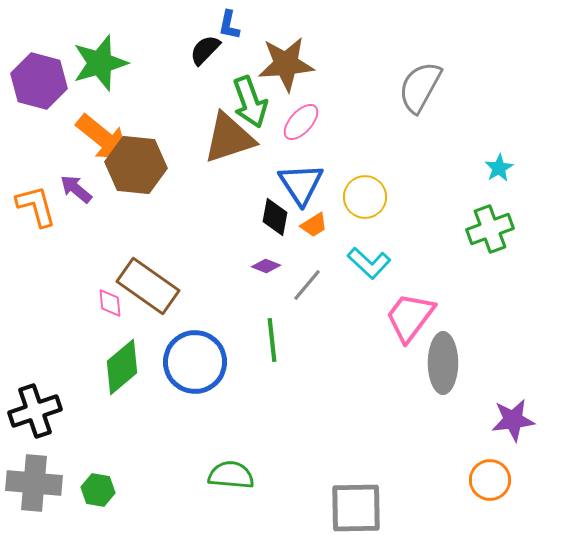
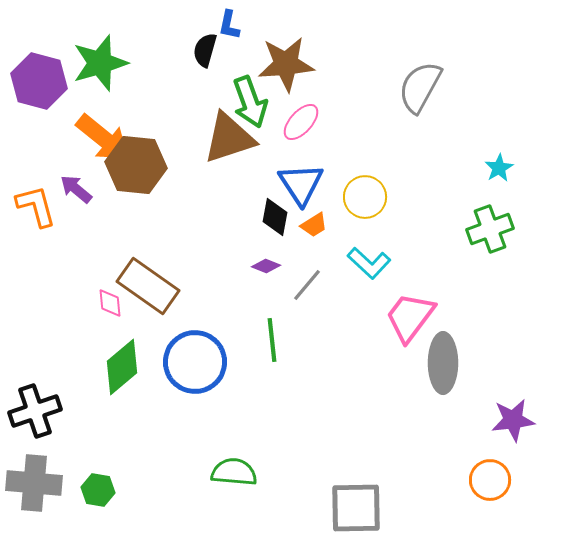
black semicircle: rotated 28 degrees counterclockwise
green semicircle: moved 3 px right, 3 px up
